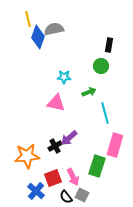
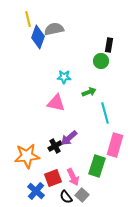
green circle: moved 5 px up
gray square: rotated 16 degrees clockwise
